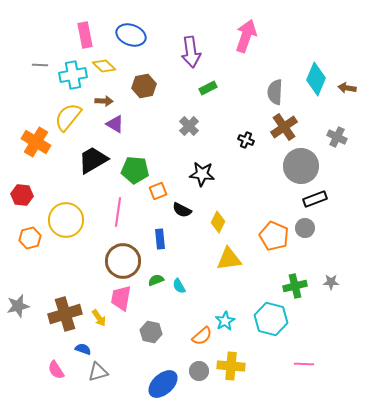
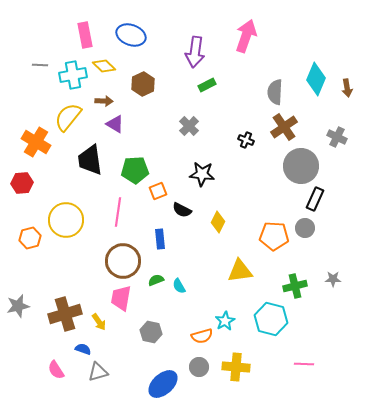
purple arrow at (191, 52): moved 4 px right; rotated 16 degrees clockwise
brown hexagon at (144, 86): moved 1 px left, 2 px up; rotated 15 degrees counterclockwise
green rectangle at (208, 88): moved 1 px left, 3 px up
brown arrow at (347, 88): rotated 108 degrees counterclockwise
black trapezoid at (93, 160): moved 3 px left; rotated 68 degrees counterclockwise
green pentagon at (135, 170): rotated 8 degrees counterclockwise
red hexagon at (22, 195): moved 12 px up; rotated 10 degrees counterclockwise
black rectangle at (315, 199): rotated 45 degrees counterclockwise
orange pentagon at (274, 236): rotated 20 degrees counterclockwise
yellow triangle at (229, 259): moved 11 px right, 12 px down
gray star at (331, 282): moved 2 px right, 3 px up
yellow arrow at (99, 318): moved 4 px down
orange semicircle at (202, 336): rotated 25 degrees clockwise
yellow cross at (231, 366): moved 5 px right, 1 px down
gray circle at (199, 371): moved 4 px up
